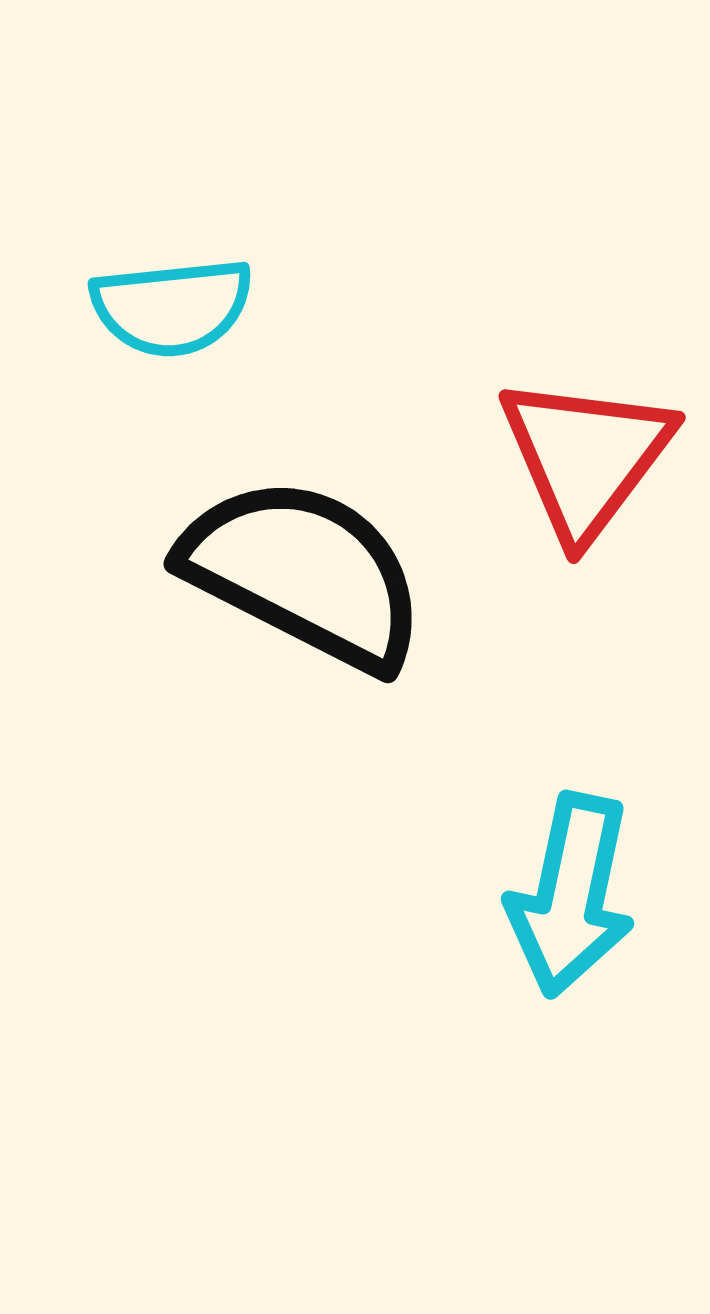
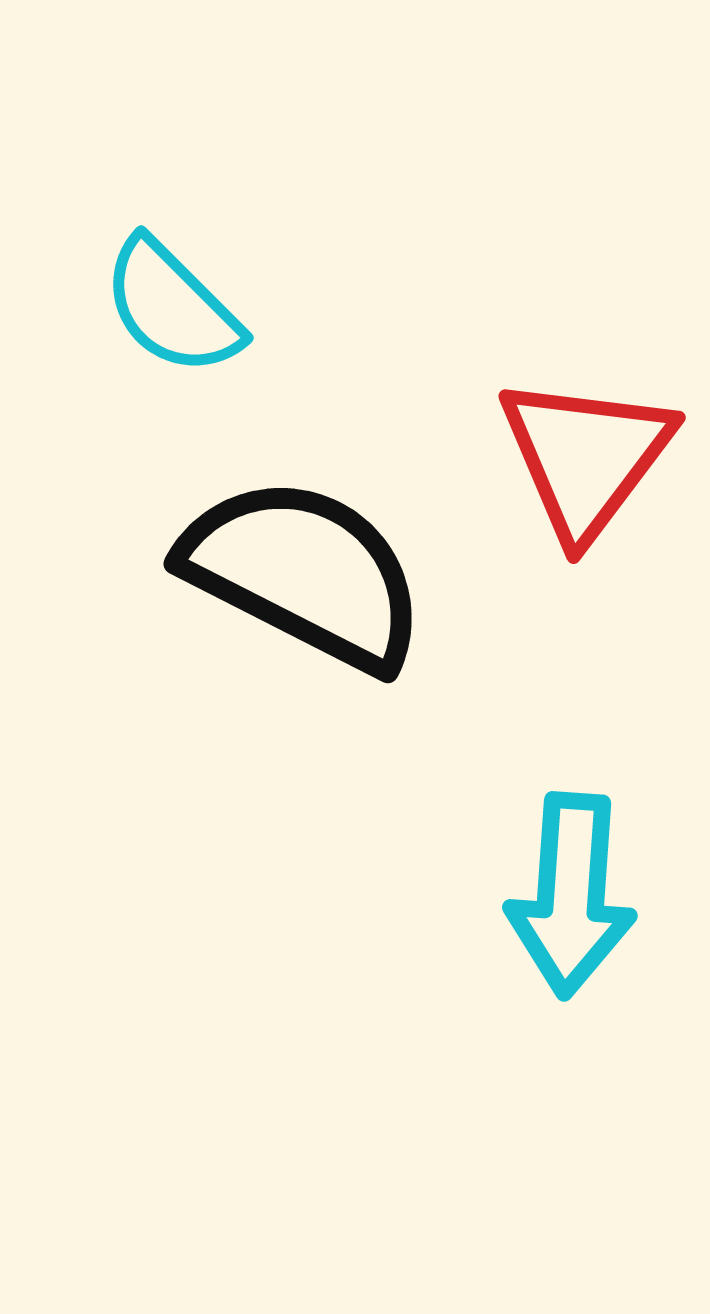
cyan semicircle: rotated 51 degrees clockwise
cyan arrow: rotated 8 degrees counterclockwise
